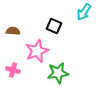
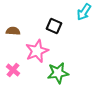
pink cross: rotated 24 degrees clockwise
